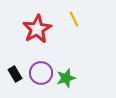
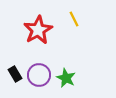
red star: moved 1 px right, 1 px down
purple circle: moved 2 px left, 2 px down
green star: rotated 30 degrees counterclockwise
